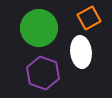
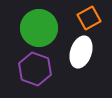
white ellipse: rotated 24 degrees clockwise
purple hexagon: moved 8 px left, 4 px up
